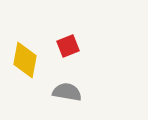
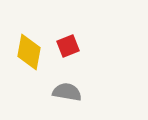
yellow diamond: moved 4 px right, 8 px up
